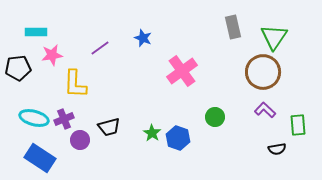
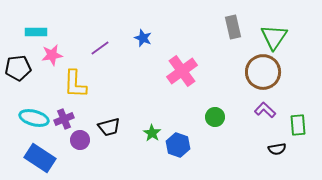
blue hexagon: moved 7 px down
